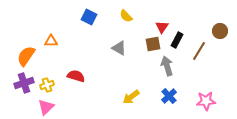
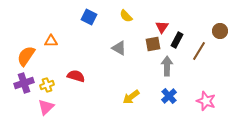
gray arrow: rotated 18 degrees clockwise
pink star: rotated 24 degrees clockwise
